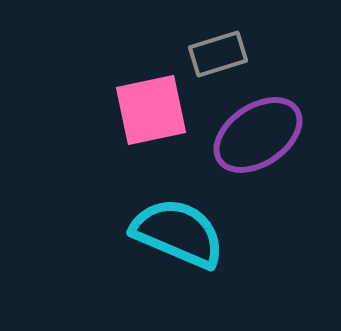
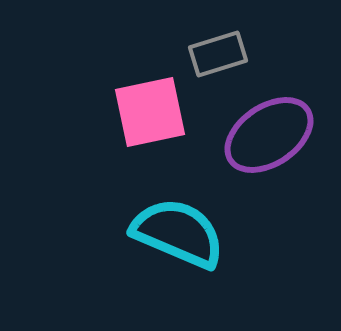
pink square: moved 1 px left, 2 px down
purple ellipse: moved 11 px right
